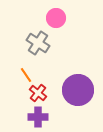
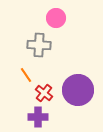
gray cross: moved 1 px right, 2 px down; rotated 30 degrees counterclockwise
red cross: moved 6 px right
